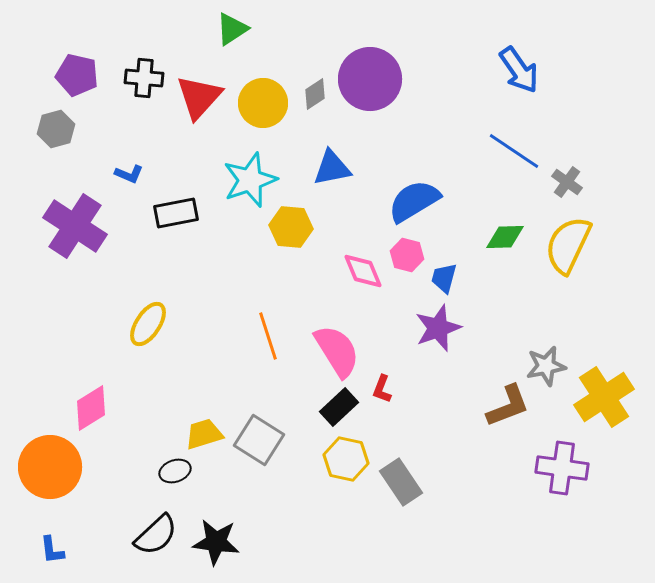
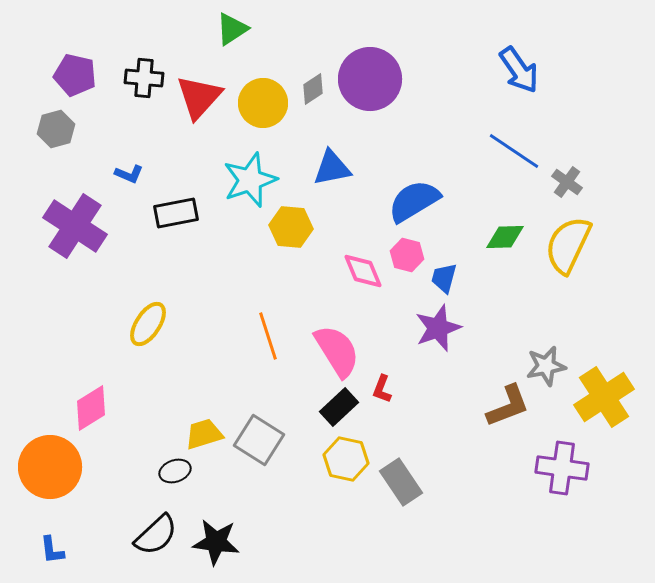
purple pentagon at (77, 75): moved 2 px left
gray diamond at (315, 94): moved 2 px left, 5 px up
